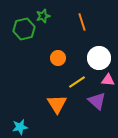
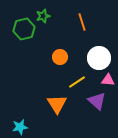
orange circle: moved 2 px right, 1 px up
